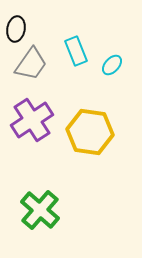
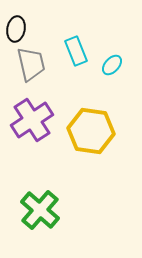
gray trapezoid: rotated 48 degrees counterclockwise
yellow hexagon: moved 1 px right, 1 px up
